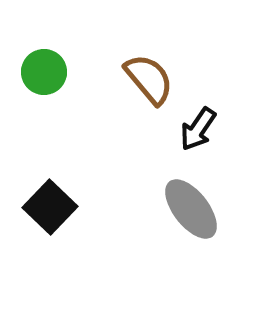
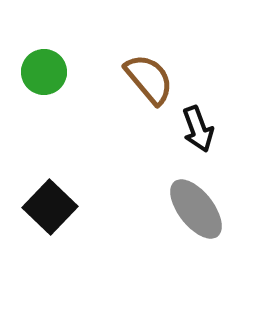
black arrow: rotated 54 degrees counterclockwise
gray ellipse: moved 5 px right
